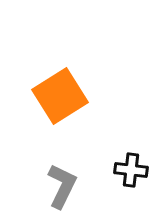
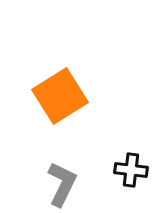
gray L-shape: moved 2 px up
